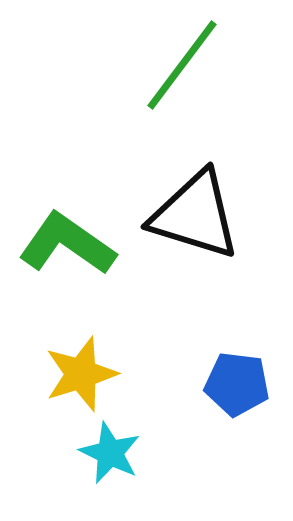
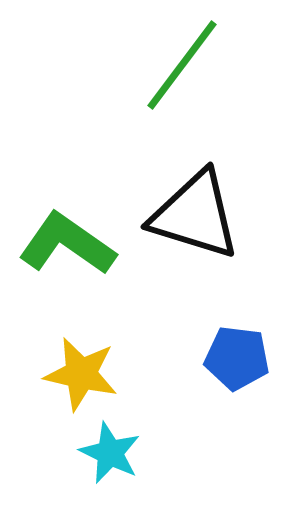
yellow star: rotated 30 degrees clockwise
blue pentagon: moved 26 px up
